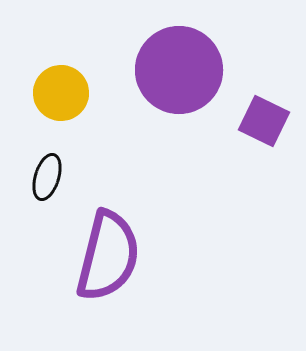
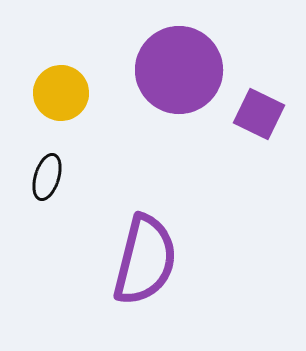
purple square: moved 5 px left, 7 px up
purple semicircle: moved 37 px right, 4 px down
